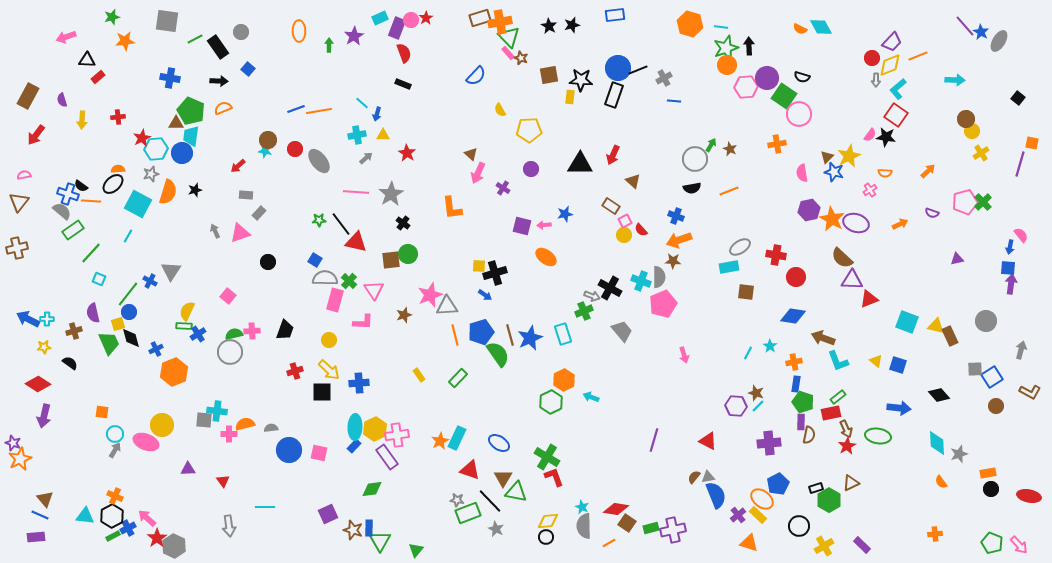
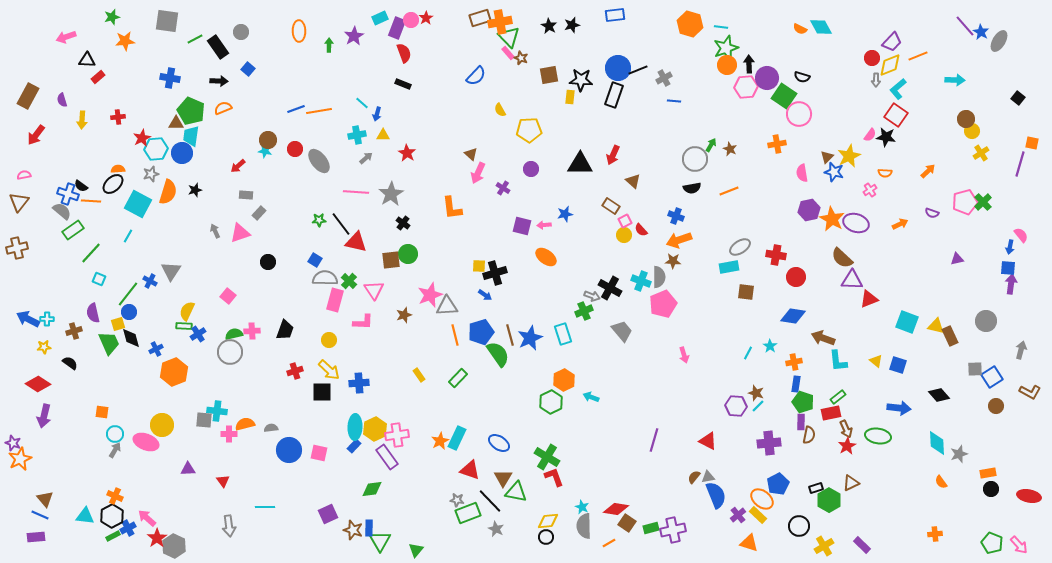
black arrow at (749, 46): moved 18 px down
cyan L-shape at (838, 361): rotated 15 degrees clockwise
